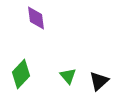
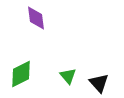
green diamond: rotated 20 degrees clockwise
black triangle: moved 2 px down; rotated 30 degrees counterclockwise
